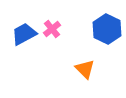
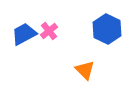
pink cross: moved 3 px left, 2 px down
orange triangle: moved 1 px down
